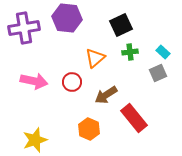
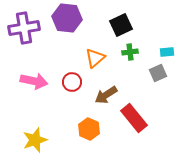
cyan rectangle: moved 4 px right; rotated 48 degrees counterclockwise
